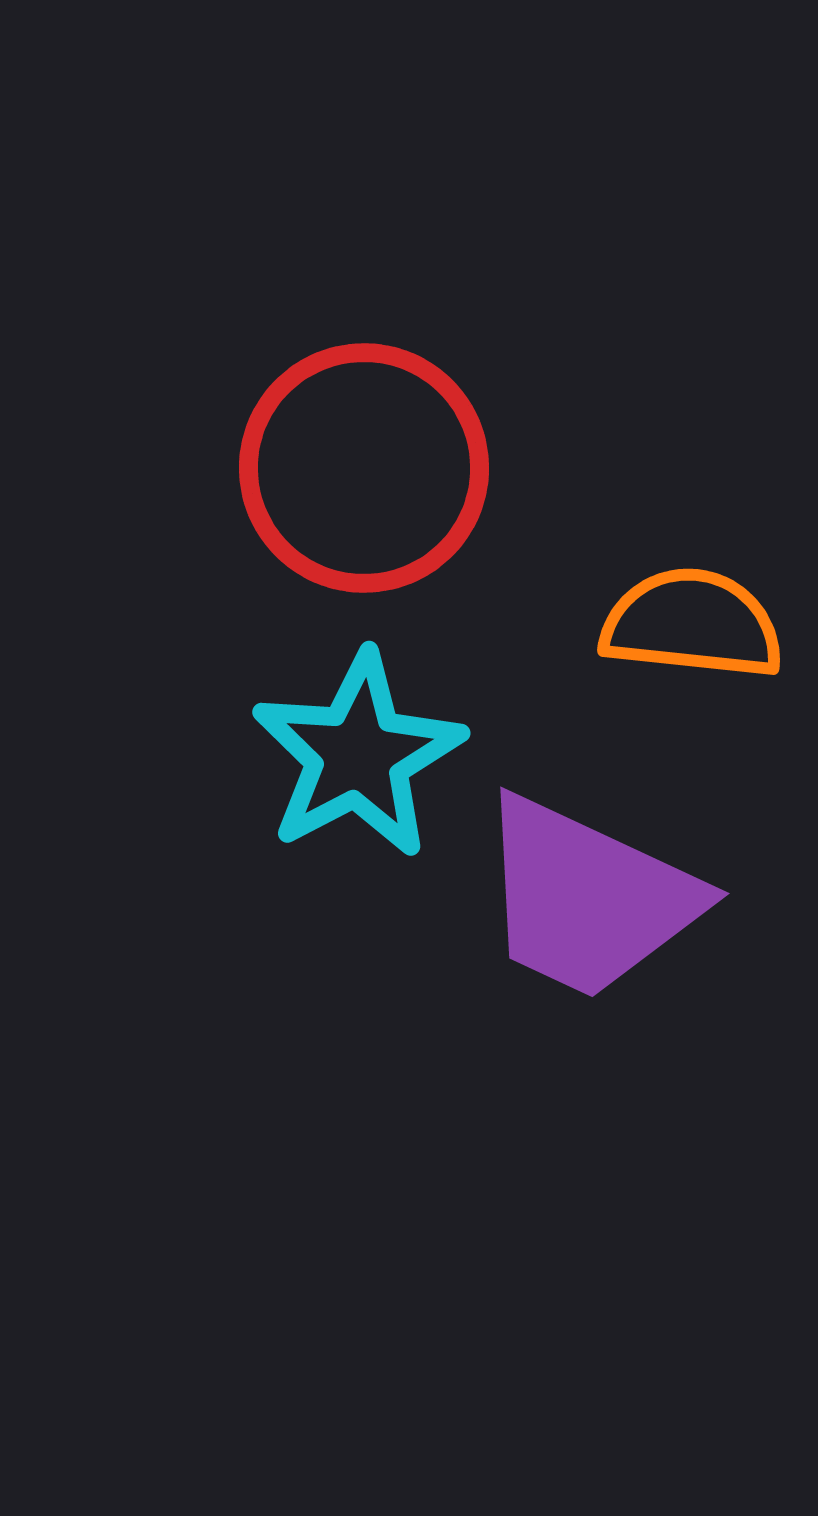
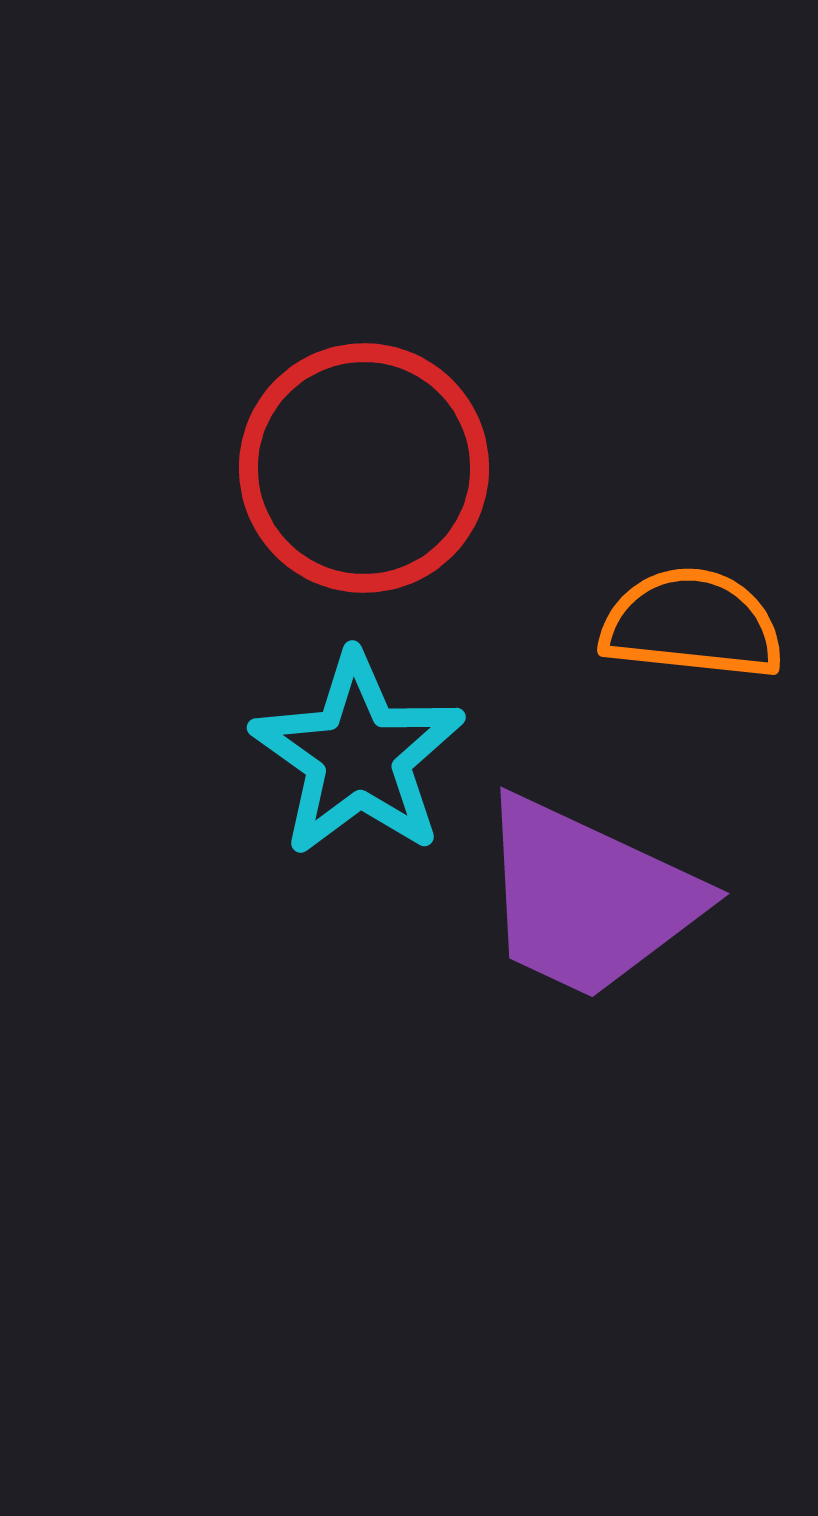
cyan star: rotated 9 degrees counterclockwise
